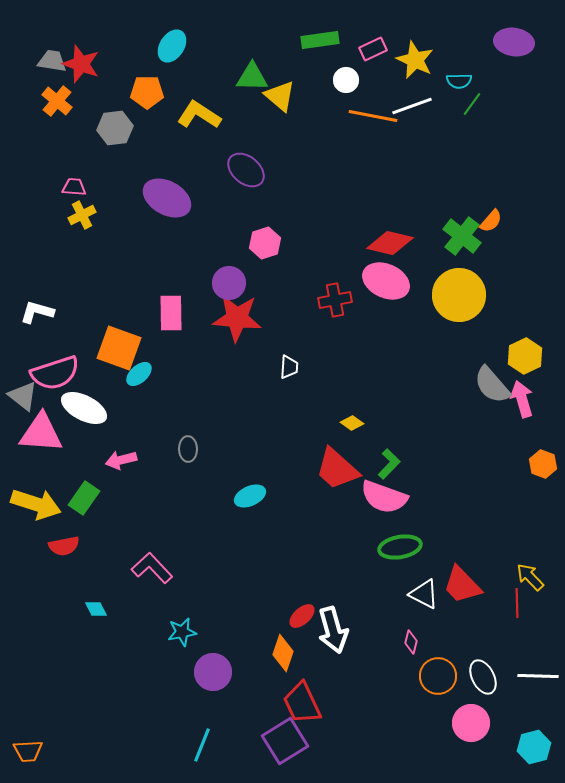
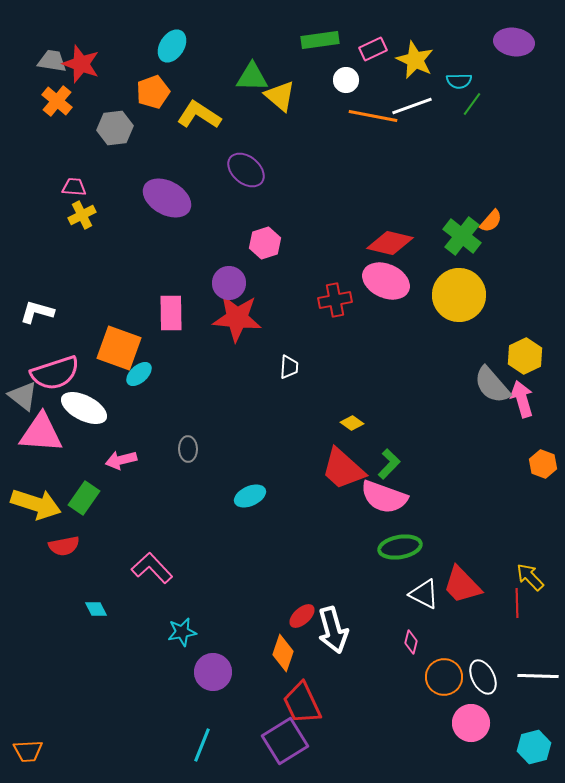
orange pentagon at (147, 92): moved 6 px right; rotated 20 degrees counterclockwise
red trapezoid at (337, 469): moved 6 px right
orange circle at (438, 676): moved 6 px right, 1 px down
